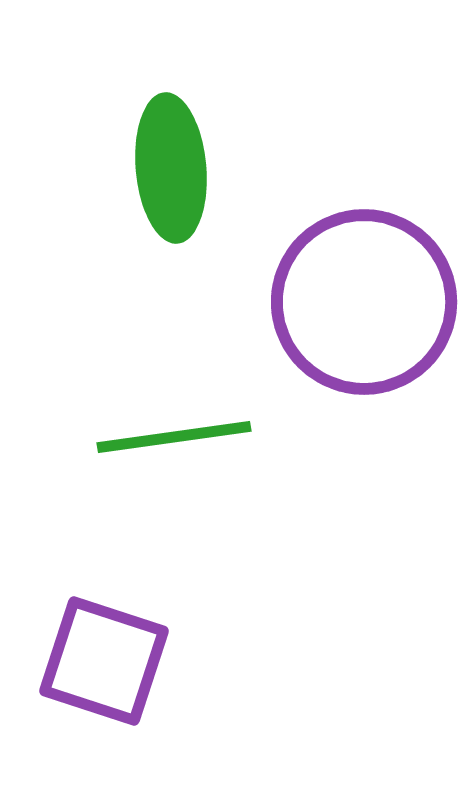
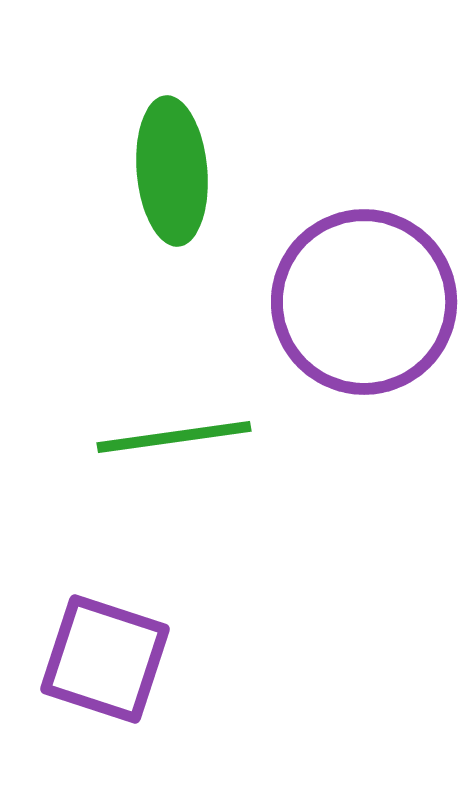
green ellipse: moved 1 px right, 3 px down
purple square: moved 1 px right, 2 px up
